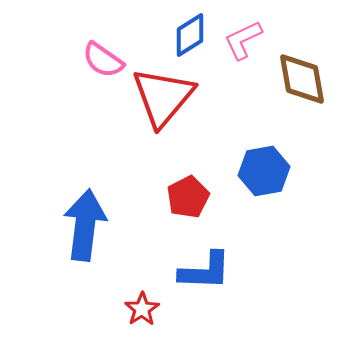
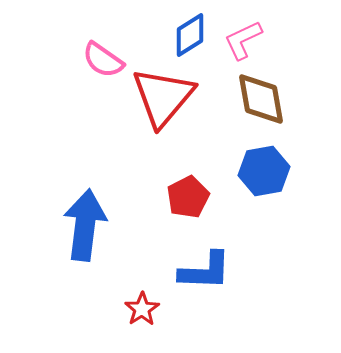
brown diamond: moved 41 px left, 20 px down
